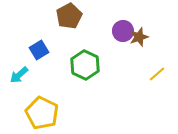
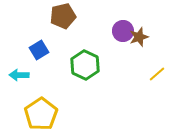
brown pentagon: moved 6 px left; rotated 15 degrees clockwise
cyan arrow: rotated 42 degrees clockwise
yellow pentagon: moved 1 px left, 1 px down; rotated 12 degrees clockwise
